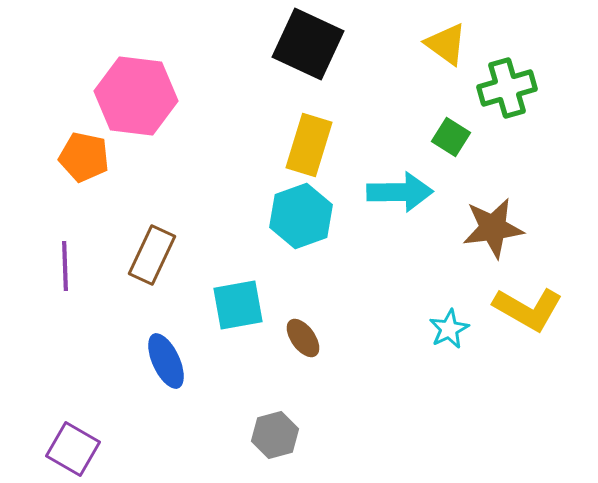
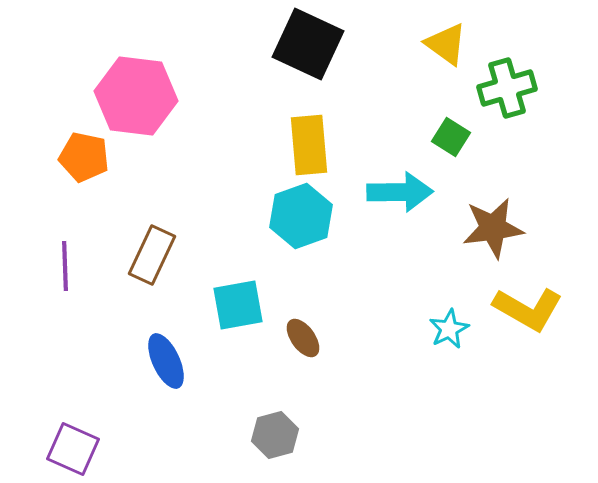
yellow rectangle: rotated 22 degrees counterclockwise
purple square: rotated 6 degrees counterclockwise
